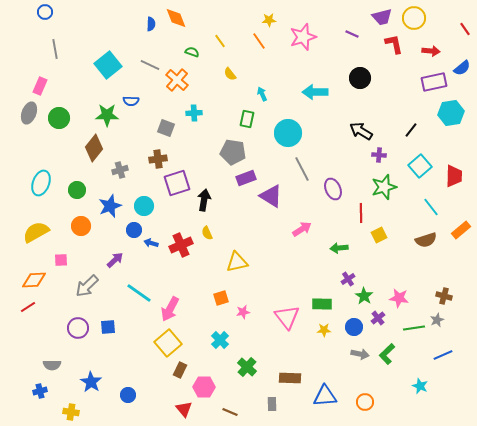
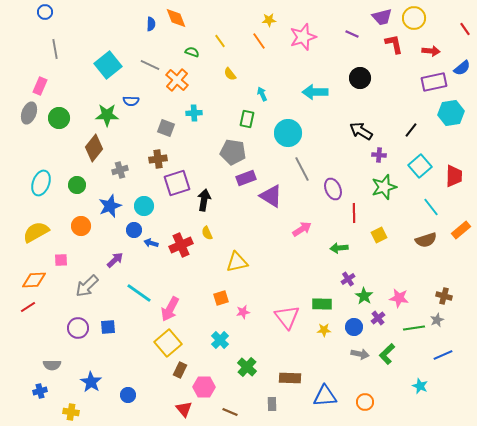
green circle at (77, 190): moved 5 px up
red line at (361, 213): moved 7 px left
